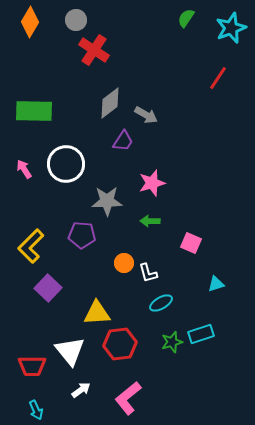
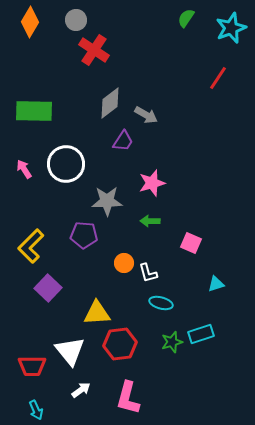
purple pentagon: moved 2 px right
cyan ellipse: rotated 45 degrees clockwise
pink L-shape: rotated 36 degrees counterclockwise
